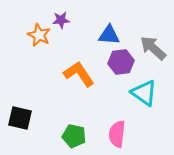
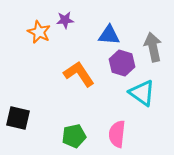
purple star: moved 4 px right
orange star: moved 3 px up
gray arrow: moved 1 px up; rotated 36 degrees clockwise
purple hexagon: moved 1 px right, 1 px down; rotated 25 degrees clockwise
cyan triangle: moved 2 px left
black square: moved 2 px left
green pentagon: rotated 25 degrees counterclockwise
